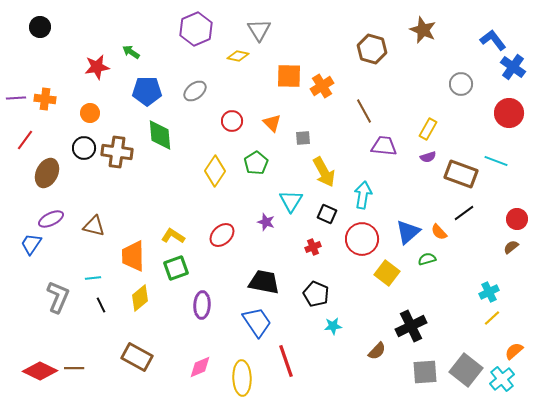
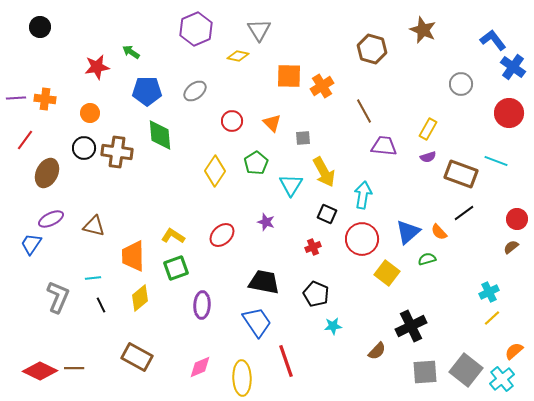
cyan triangle at (291, 201): moved 16 px up
